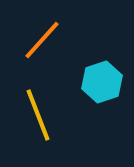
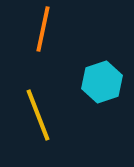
orange line: moved 1 px right, 11 px up; rotated 30 degrees counterclockwise
